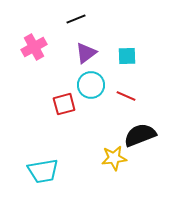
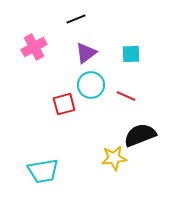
cyan square: moved 4 px right, 2 px up
